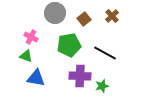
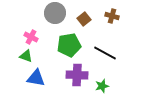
brown cross: rotated 32 degrees counterclockwise
purple cross: moved 3 px left, 1 px up
